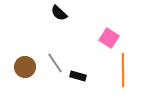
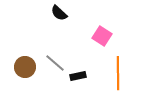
pink square: moved 7 px left, 2 px up
gray line: rotated 15 degrees counterclockwise
orange line: moved 5 px left, 3 px down
black rectangle: rotated 28 degrees counterclockwise
